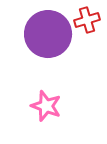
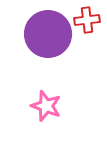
red cross: rotated 10 degrees clockwise
